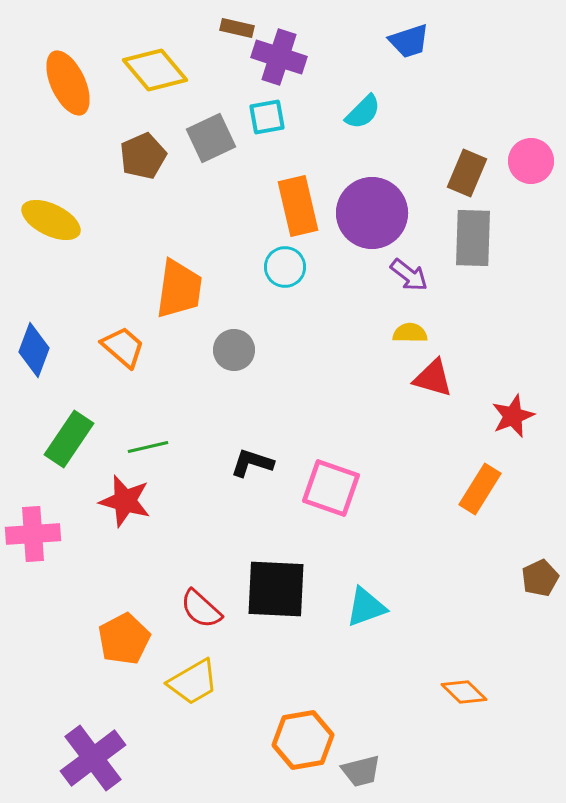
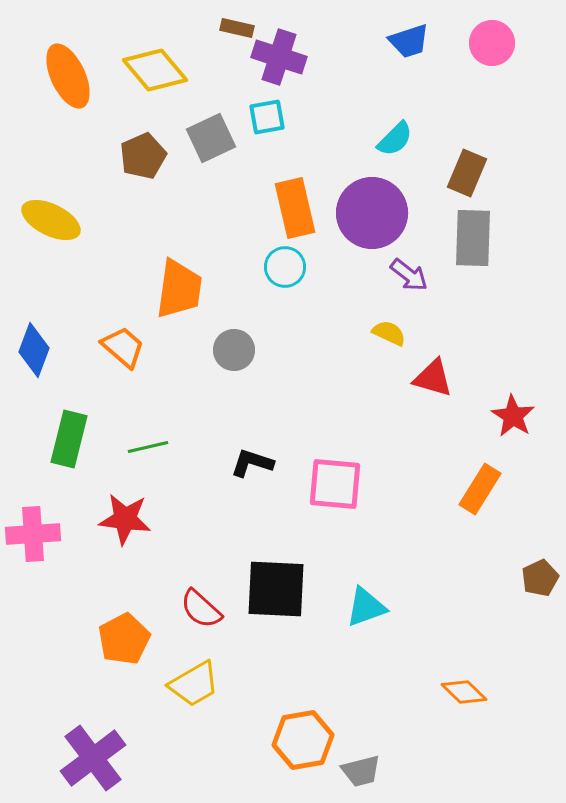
orange ellipse at (68, 83): moved 7 px up
cyan semicircle at (363, 112): moved 32 px right, 27 px down
pink circle at (531, 161): moved 39 px left, 118 px up
orange rectangle at (298, 206): moved 3 px left, 2 px down
yellow semicircle at (410, 333): moved 21 px left; rotated 24 degrees clockwise
red star at (513, 416): rotated 18 degrees counterclockwise
green rectangle at (69, 439): rotated 20 degrees counterclockwise
pink square at (331, 488): moved 4 px right, 4 px up; rotated 14 degrees counterclockwise
red star at (125, 501): moved 18 px down; rotated 8 degrees counterclockwise
yellow trapezoid at (193, 682): moved 1 px right, 2 px down
